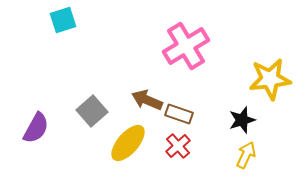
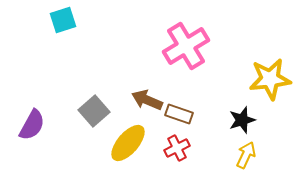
gray square: moved 2 px right
purple semicircle: moved 4 px left, 3 px up
red cross: moved 1 px left, 2 px down; rotated 15 degrees clockwise
